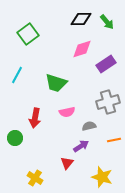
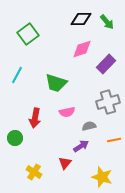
purple rectangle: rotated 12 degrees counterclockwise
red triangle: moved 2 px left
yellow cross: moved 1 px left, 6 px up
